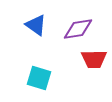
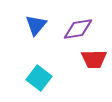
blue triangle: rotated 35 degrees clockwise
cyan square: rotated 20 degrees clockwise
